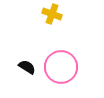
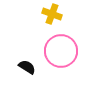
pink circle: moved 16 px up
